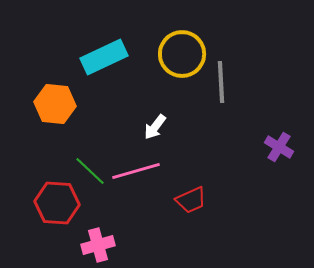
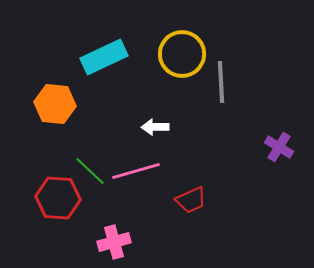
white arrow: rotated 52 degrees clockwise
red hexagon: moved 1 px right, 5 px up
pink cross: moved 16 px right, 3 px up
